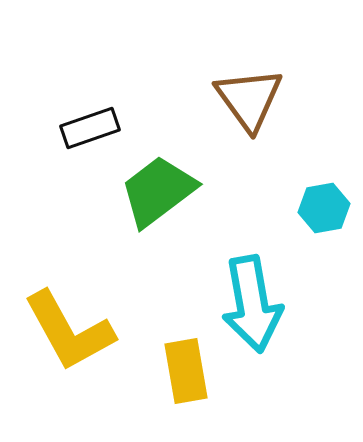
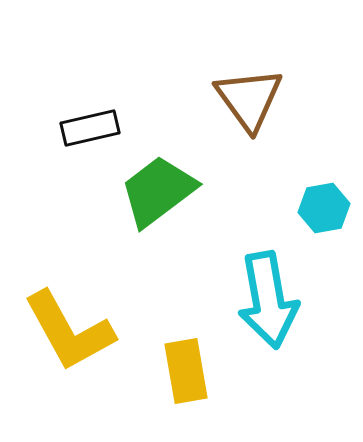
black rectangle: rotated 6 degrees clockwise
cyan arrow: moved 16 px right, 4 px up
